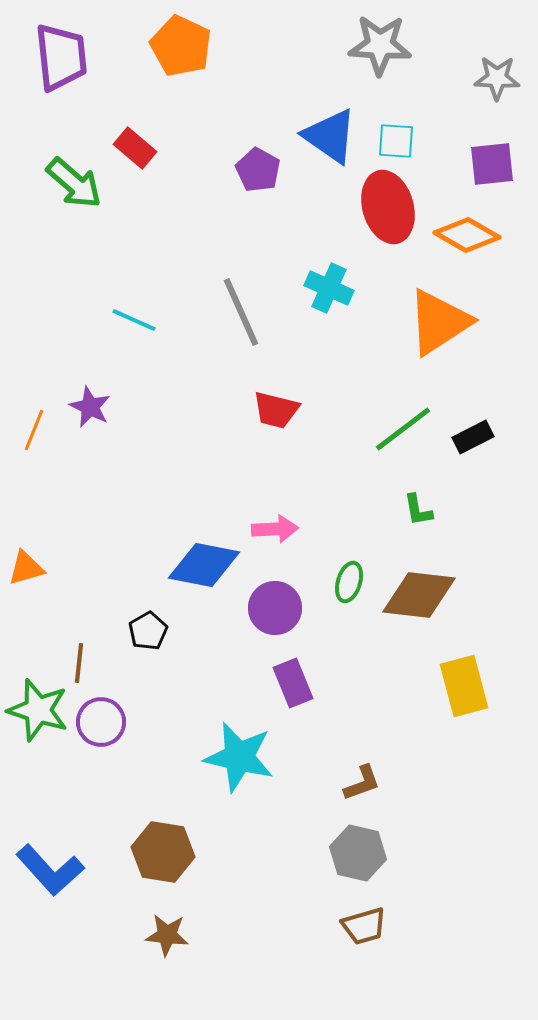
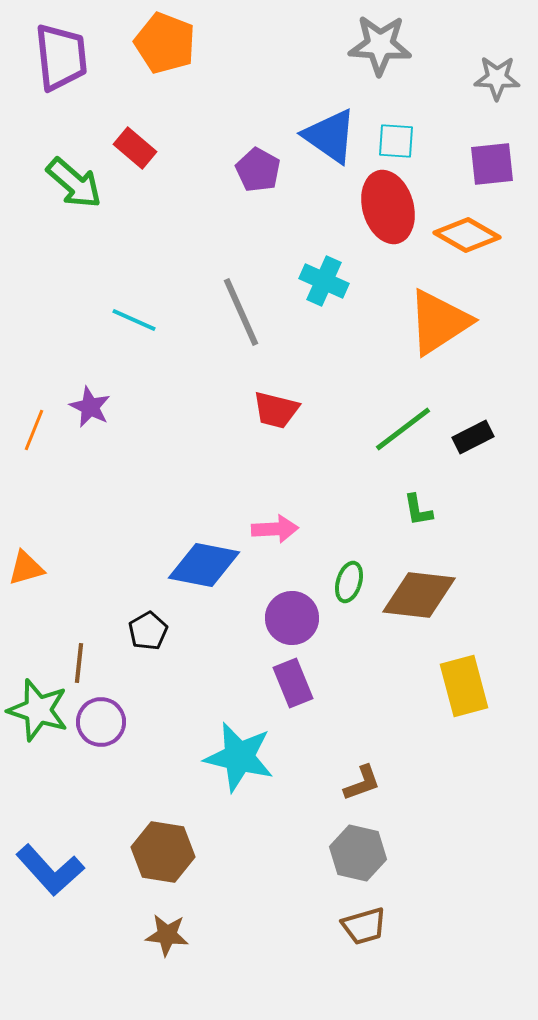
orange pentagon at (181, 46): moved 16 px left, 3 px up; rotated 4 degrees counterclockwise
cyan cross at (329, 288): moved 5 px left, 7 px up
purple circle at (275, 608): moved 17 px right, 10 px down
